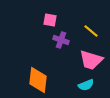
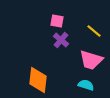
pink square: moved 7 px right, 1 px down
yellow line: moved 3 px right
purple cross: rotated 21 degrees clockwise
cyan semicircle: rotated 140 degrees counterclockwise
